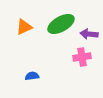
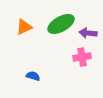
purple arrow: moved 1 px left, 1 px up
blue semicircle: moved 1 px right; rotated 24 degrees clockwise
